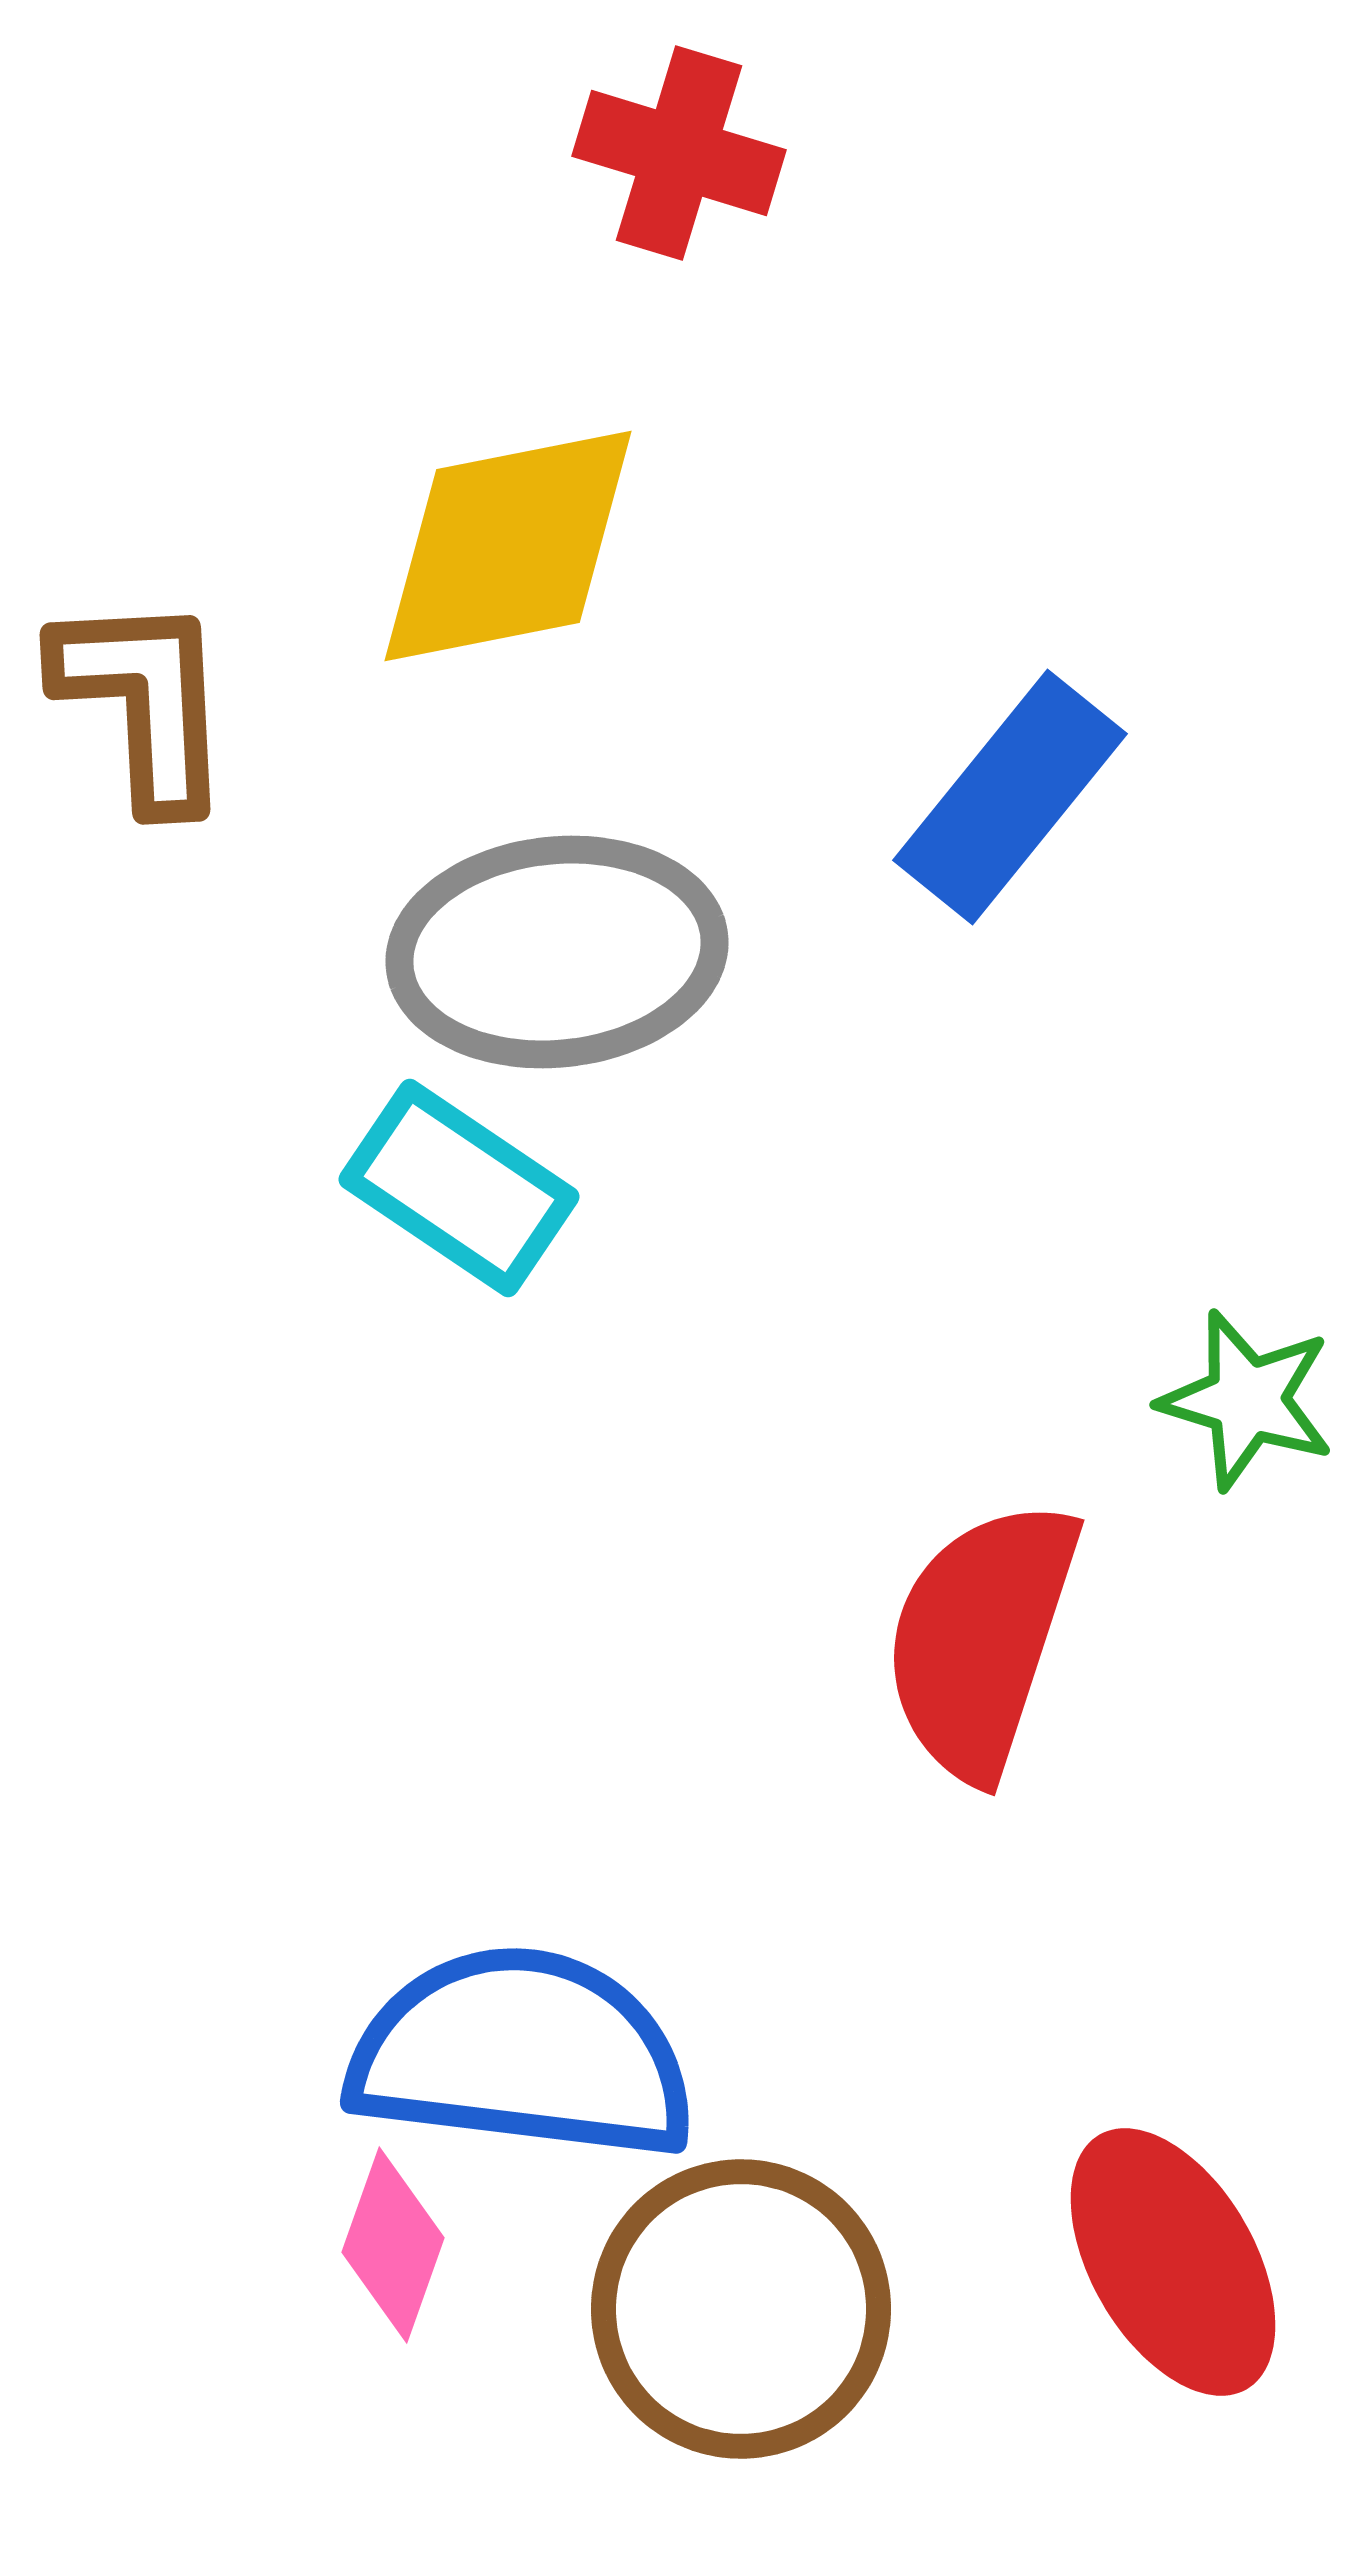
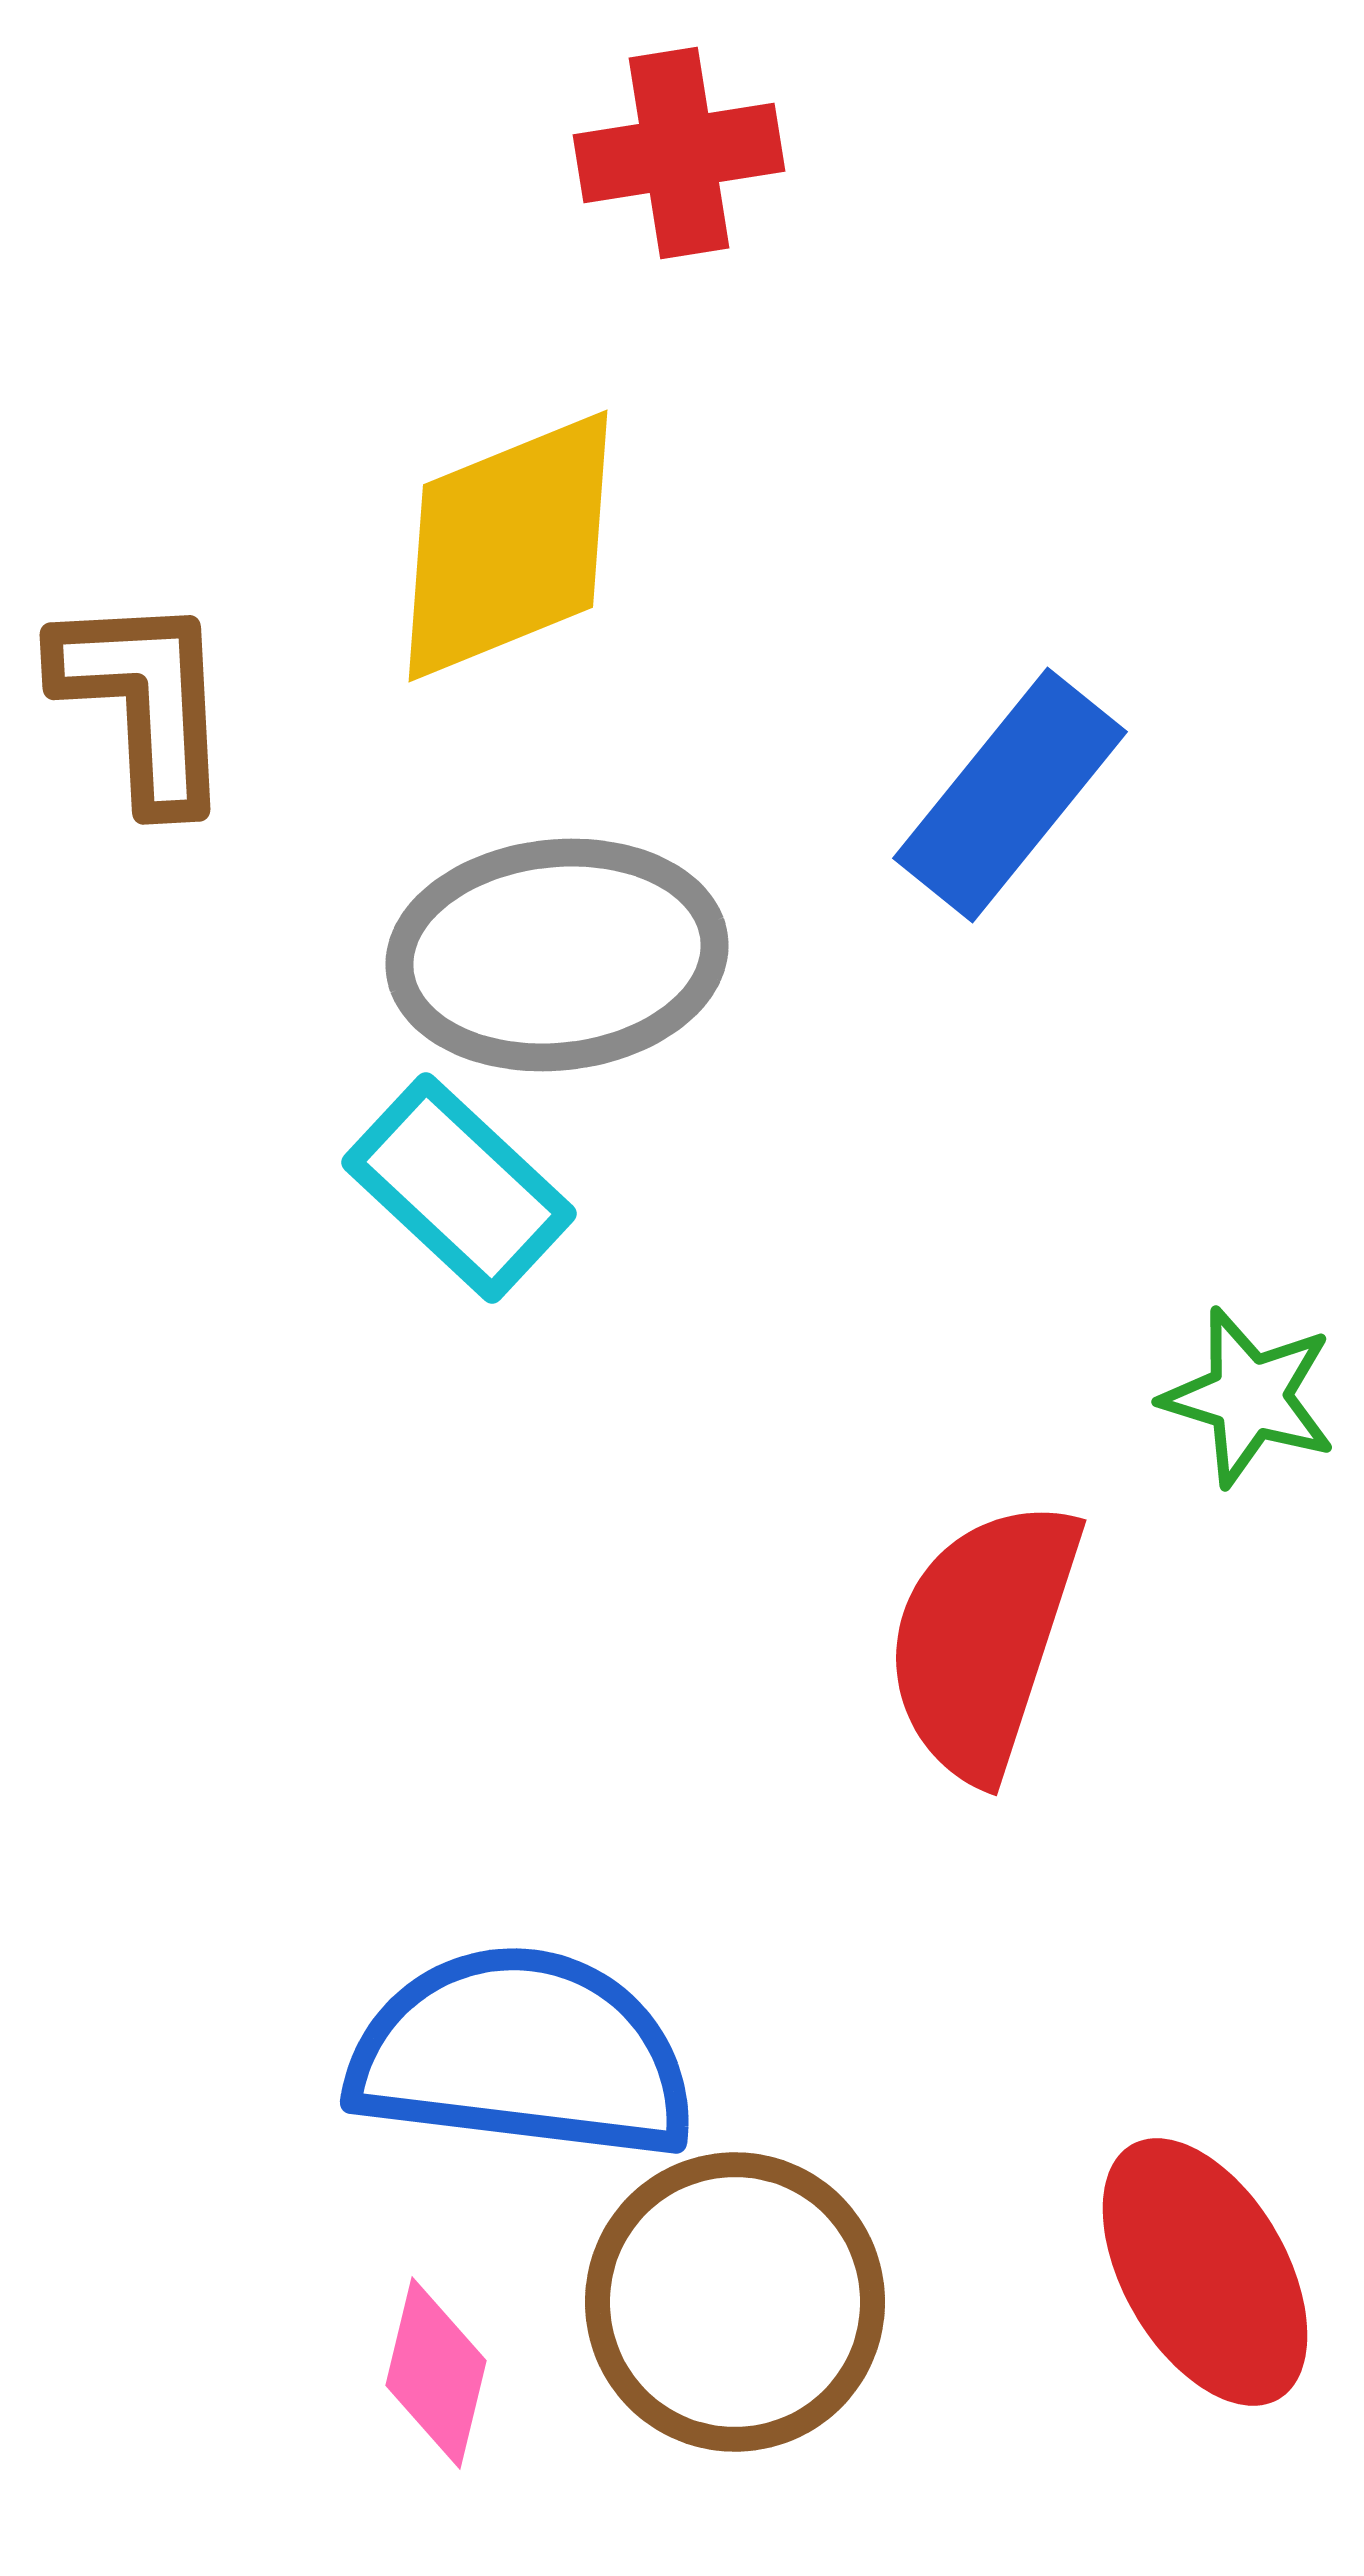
red cross: rotated 26 degrees counterclockwise
yellow diamond: rotated 11 degrees counterclockwise
blue rectangle: moved 2 px up
gray ellipse: moved 3 px down
cyan rectangle: rotated 9 degrees clockwise
green star: moved 2 px right, 3 px up
red semicircle: moved 2 px right
pink diamond: moved 43 px right, 128 px down; rotated 6 degrees counterclockwise
red ellipse: moved 32 px right, 10 px down
brown circle: moved 6 px left, 7 px up
